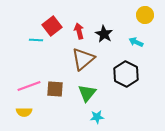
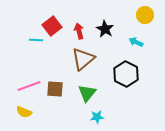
black star: moved 1 px right, 5 px up
yellow semicircle: rotated 21 degrees clockwise
